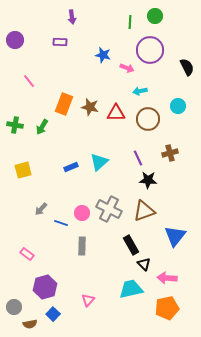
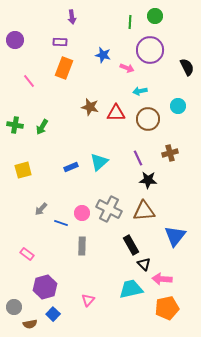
orange rectangle at (64, 104): moved 36 px up
brown triangle at (144, 211): rotated 15 degrees clockwise
pink arrow at (167, 278): moved 5 px left, 1 px down
